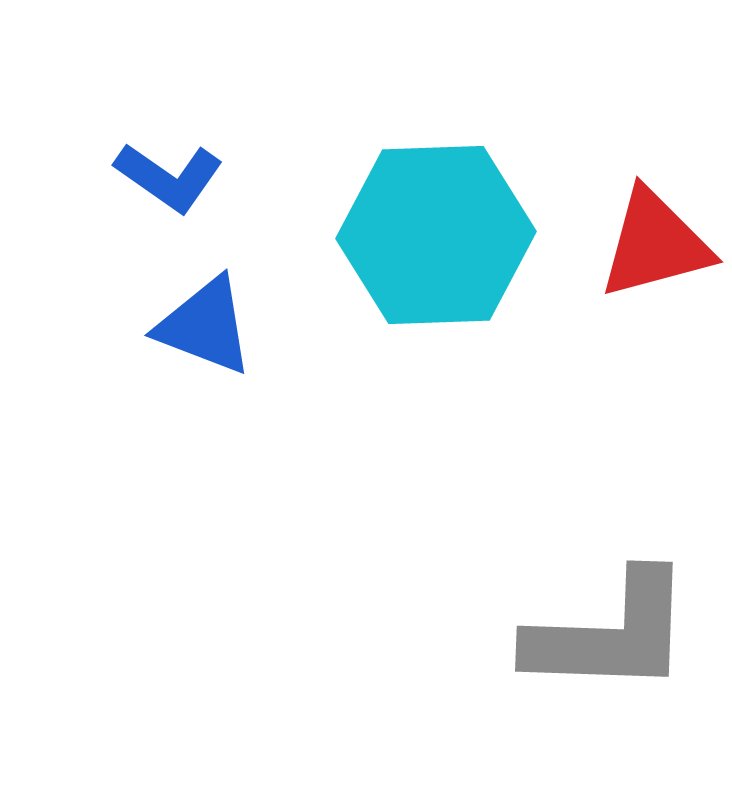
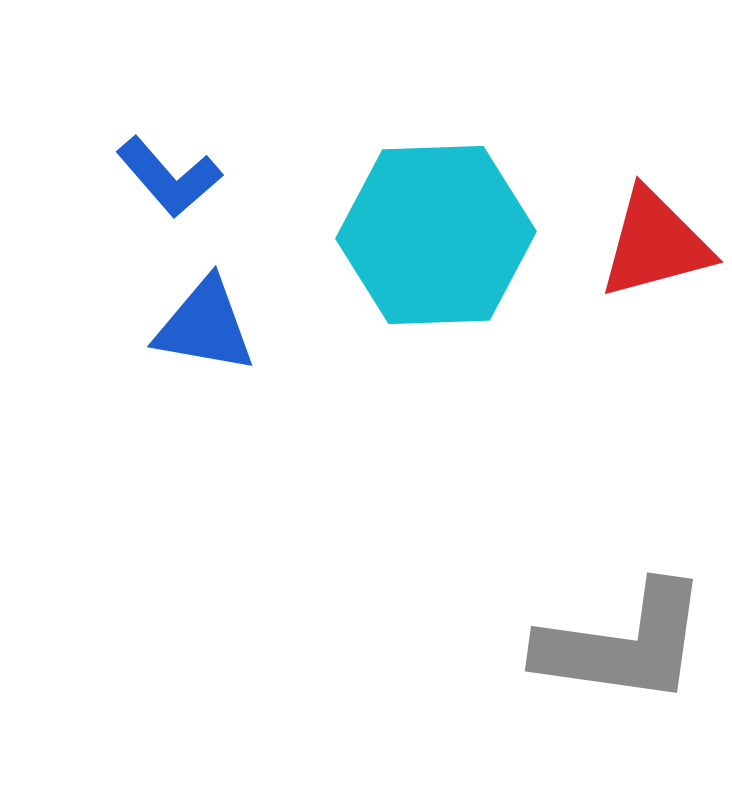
blue L-shape: rotated 14 degrees clockwise
blue triangle: rotated 11 degrees counterclockwise
gray L-shape: moved 13 px right, 10 px down; rotated 6 degrees clockwise
